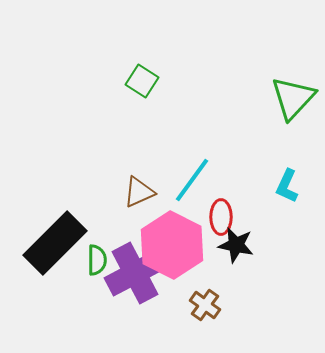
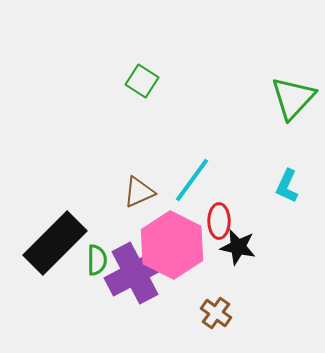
red ellipse: moved 2 px left, 4 px down
black star: moved 2 px right, 2 px down
brown cross: moved 11 px right, 8 px down
